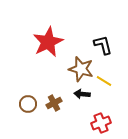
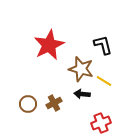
red star: moved 1 px right, 3 px down
